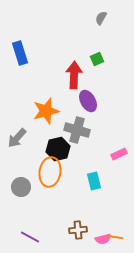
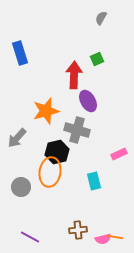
black hexagon: moved 1 px left, 3 px down
